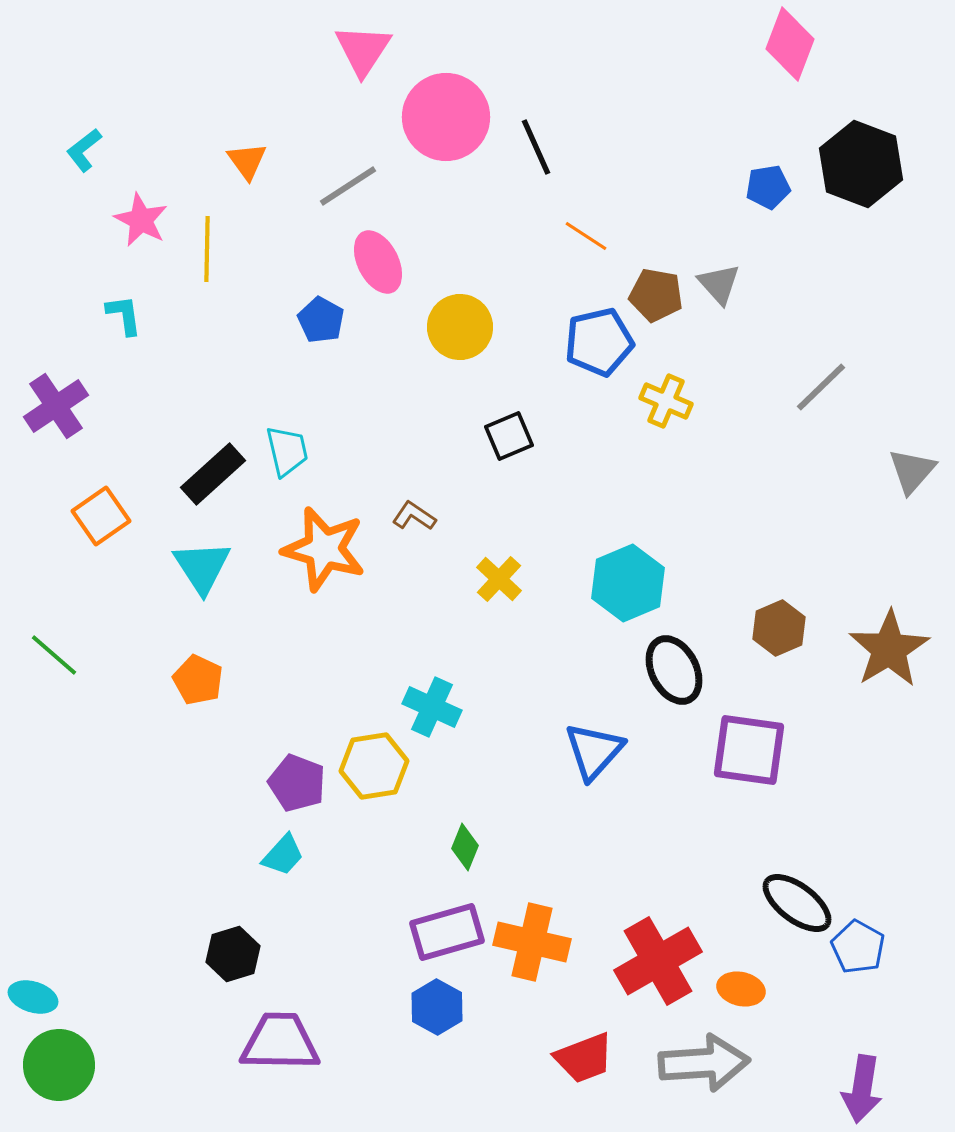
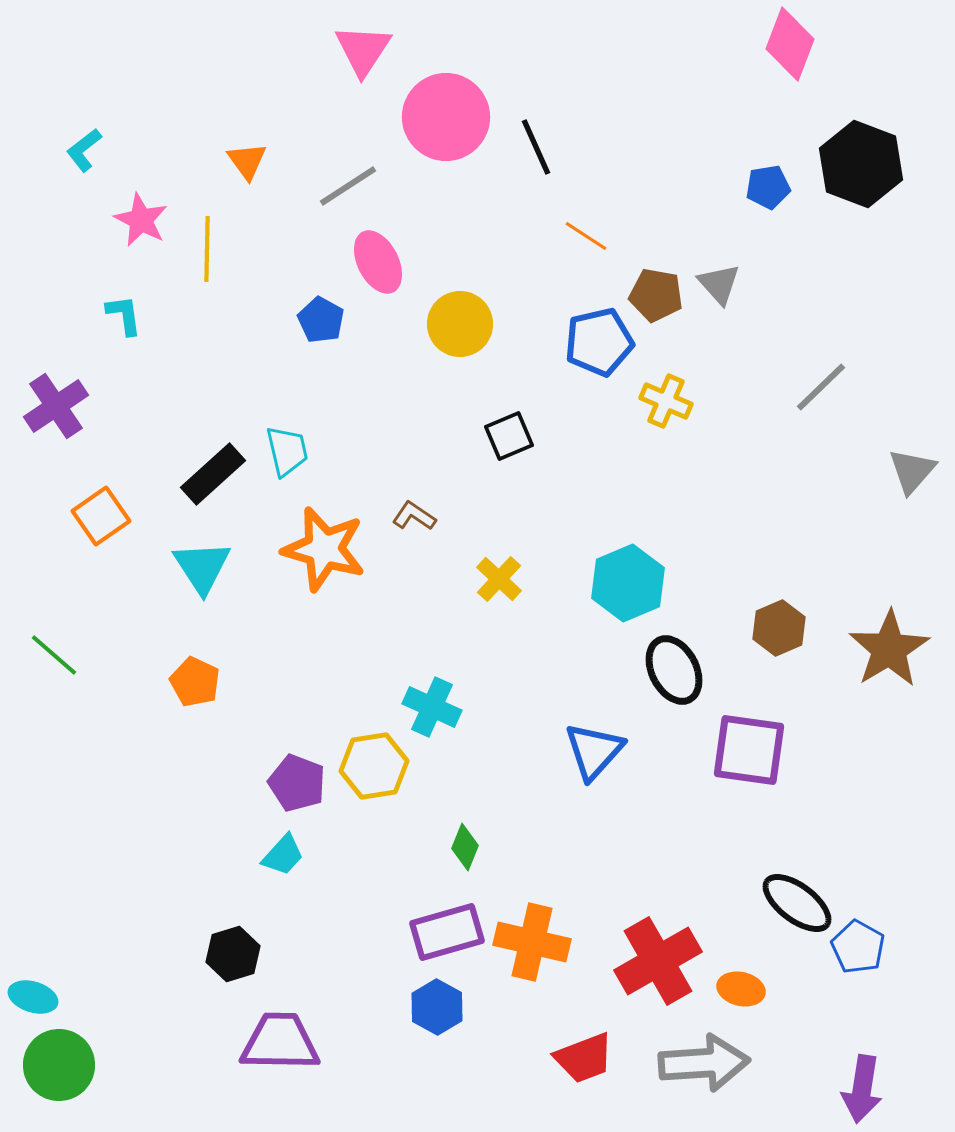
yellow circle at (460, 327): moved 3 px up
orange pentagon at (198, 680): moved 3 px left, 2 px down
